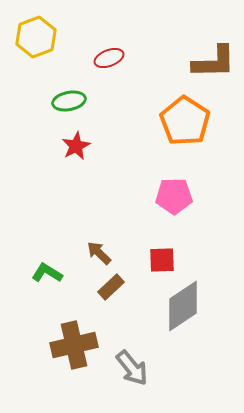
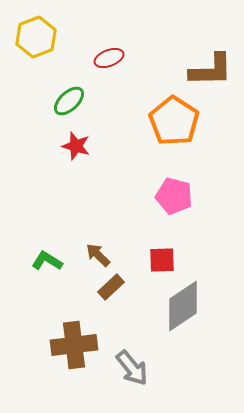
brown L-shape: moved 3 px left, 8 px down
green ellipse: rotated 32 degrees counterclockwise
orange pentagon: moved 11 px left
red star: rotated 28 degrees counterclockwise
pink pentagon: rotated 15 degrees clockwise
brown arrow: moved 1 px left, 2 px down
green L-shape: moved 12 px up
brown cross: rotated 6 degrees clockwise
